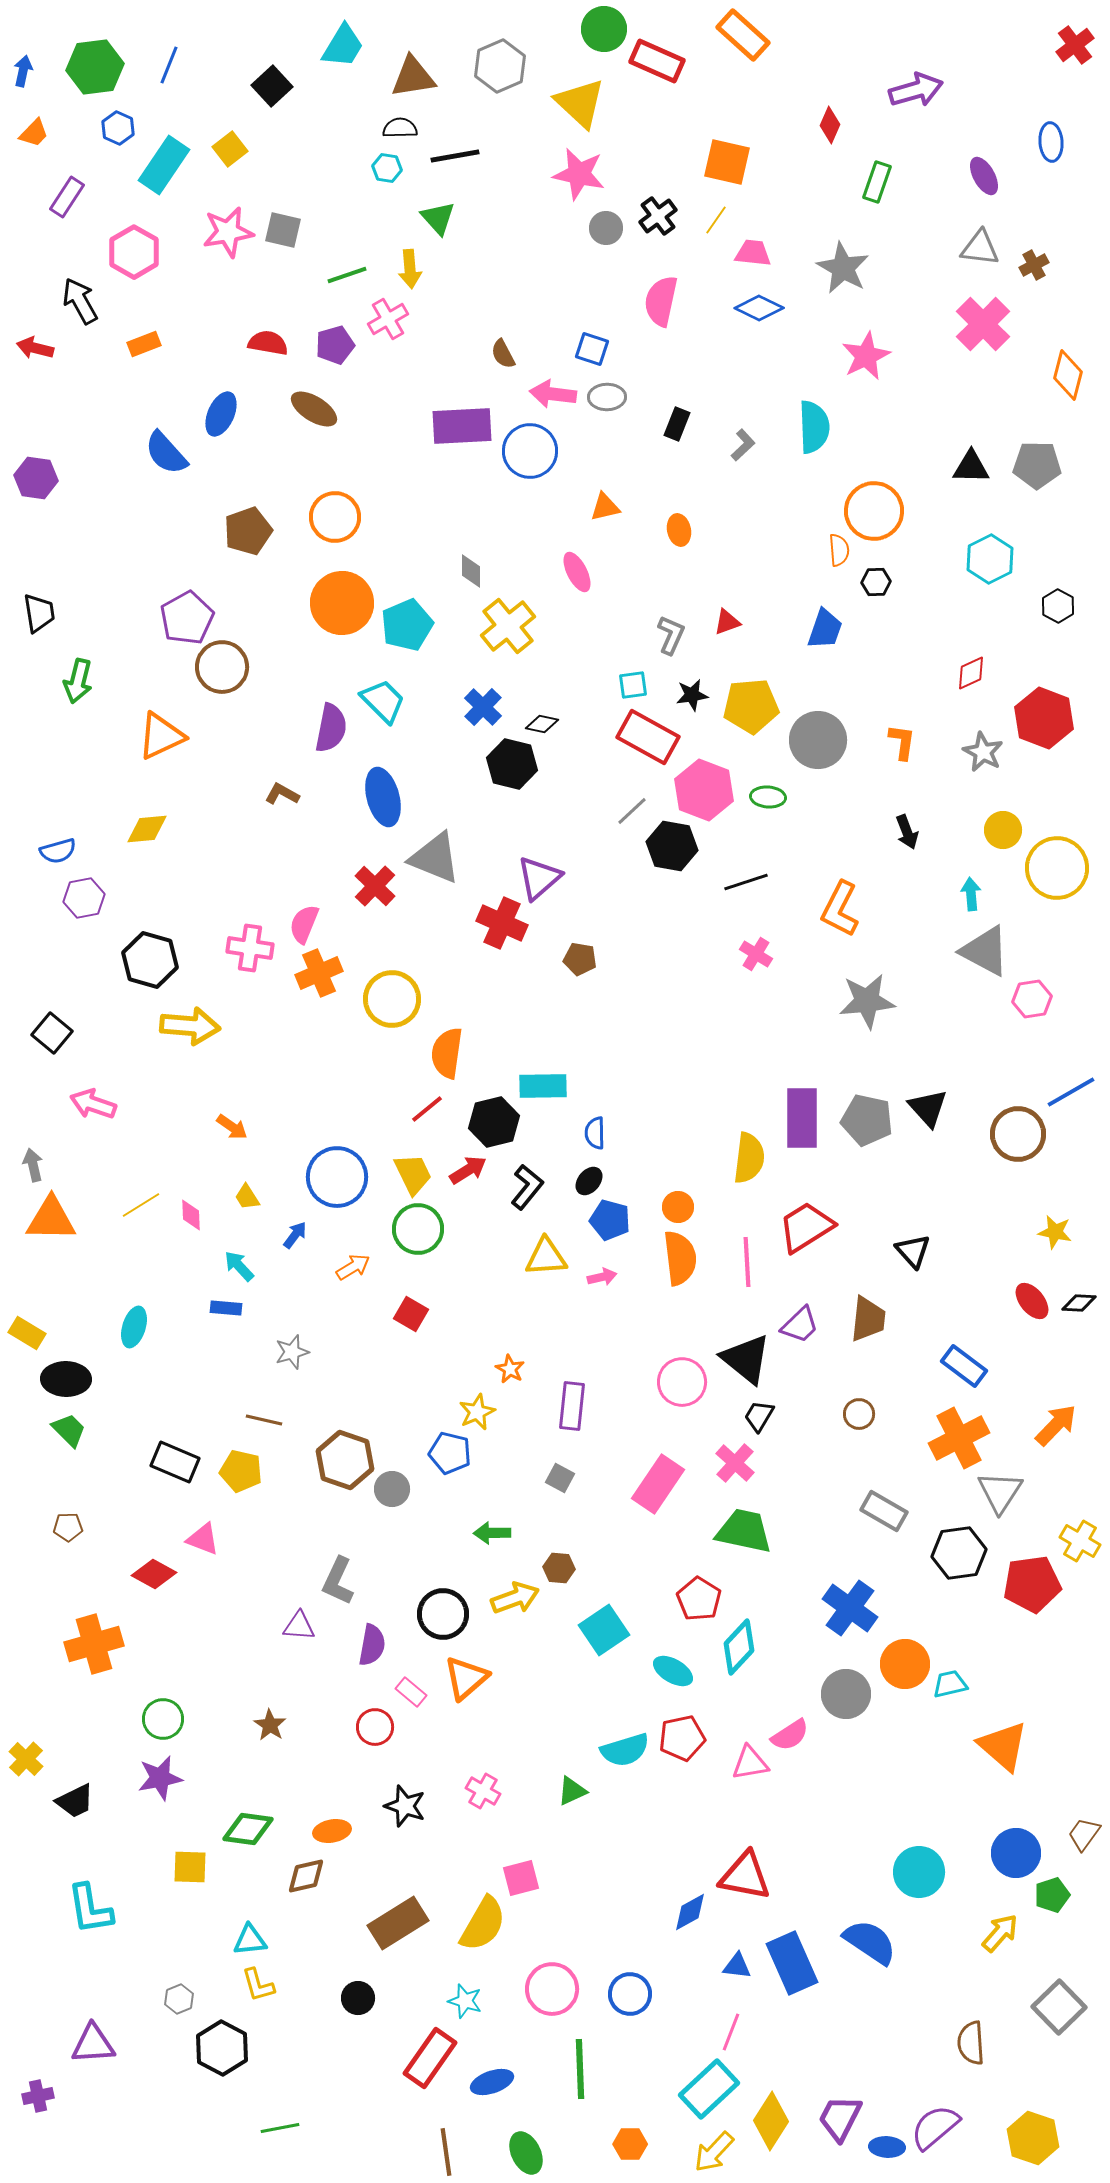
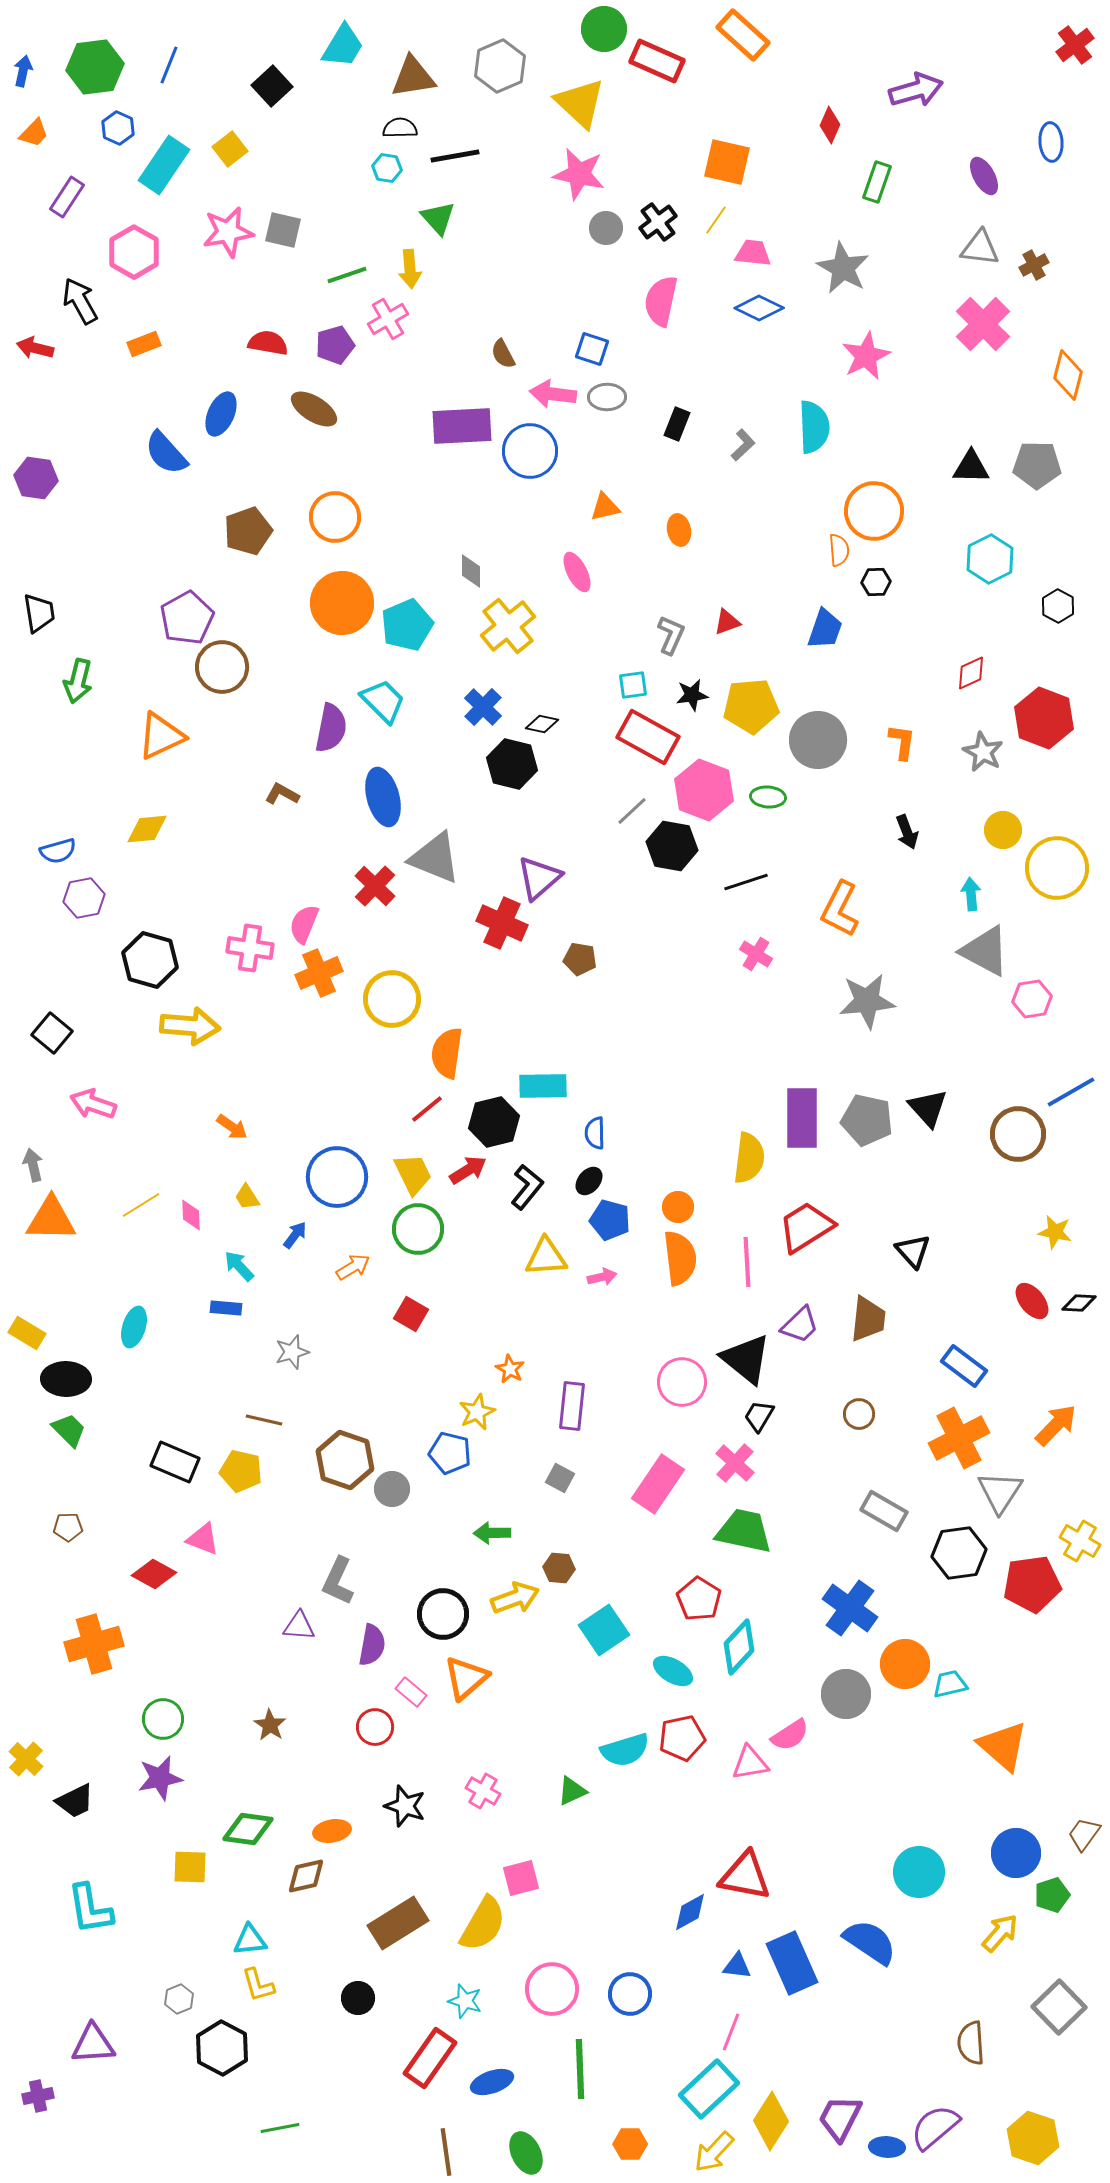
black cross at (658, 216): moved 6 px down
